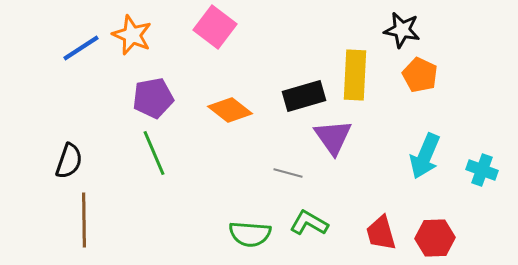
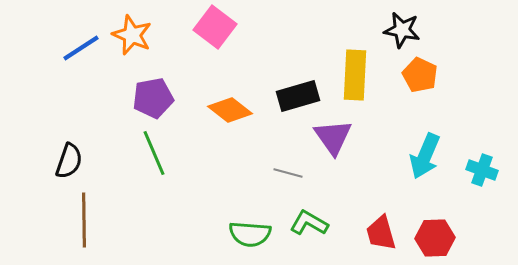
black rectangle: moved 6 px left
